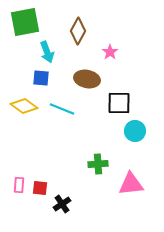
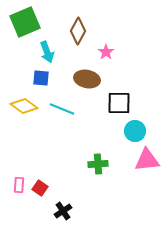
green square: rotated 12 degrees counterclockwise
pink star: moved 4 px left
pink triangle: moved 16 px right, 24 px up
red square: rotated 28 degrees clockwise
black cross: moved 1 px right, 7 px down
